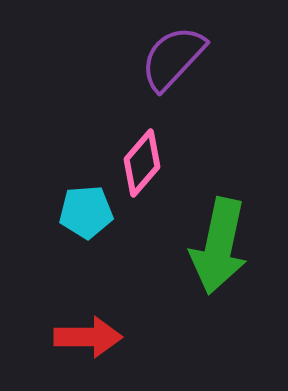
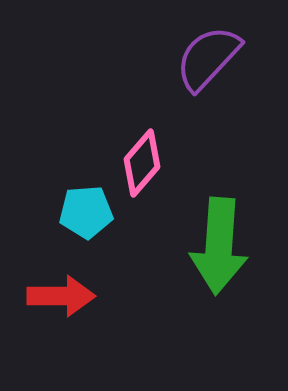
purple semicircle: moved 35 px right
green arrow: rotated 8 degrees counterclockwise
red arrow: moved 27 px left, 41 px up
